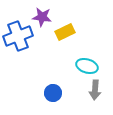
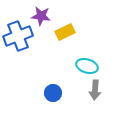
purple star: moved 1 px left, 1 px up
